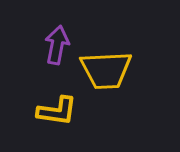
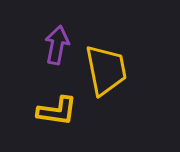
yellow trapezoid: rotated 98 degrees counterclockwise
